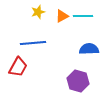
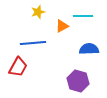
orange triangle: moved 10 px down
